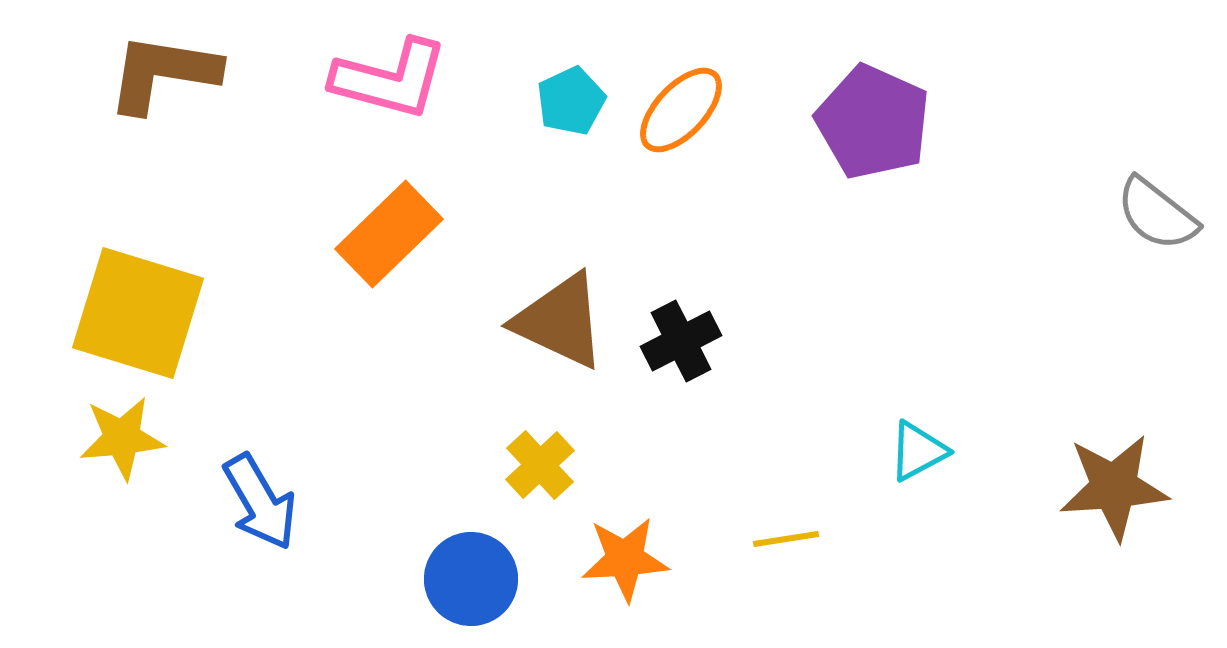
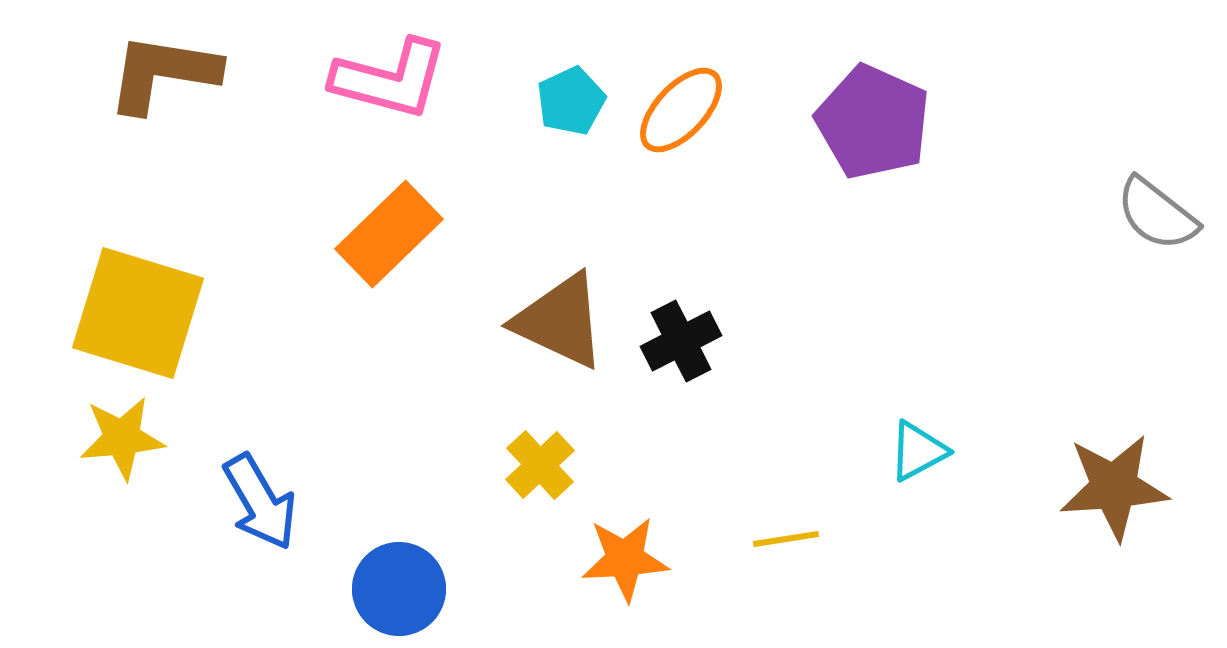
blue circle: moved 72 px left, 10 px down
